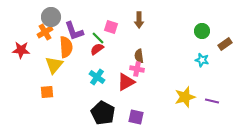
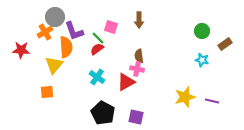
gray circle: moved 4 px right
